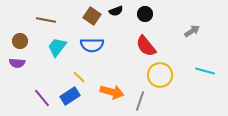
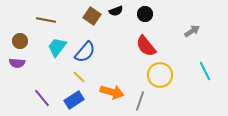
blue semicircle: moved 7 px left, 7 px down; rotated 50 degrees counterclockwise
cyan line: rotated 48 degrees clockwise
blue rectangle: moved 4 px right, 4 px down
